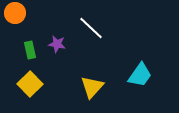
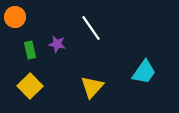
orange circle: moved 4 px down
white line: rotated 12 degrees clockwise
cyan trapezoid: moved 4 px right, 3 px up
yellow square: moved 2 px down
